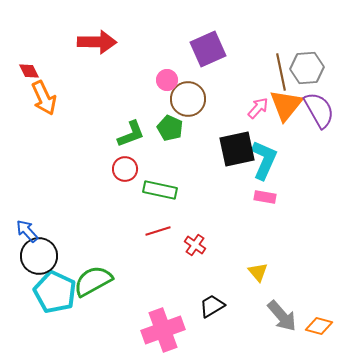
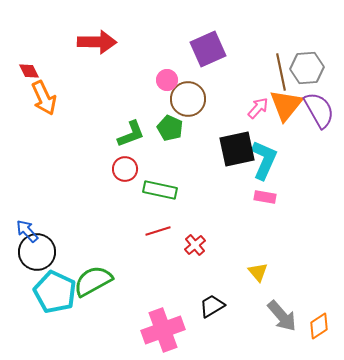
red cross: rotated 15 degrees clockwise
black circle: moved 2 px left, 4 px up
orange diamond: rotated 48 degrees counterclockwise
